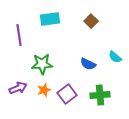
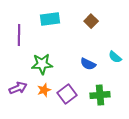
purple line: rotated 10 degrees clockwise
